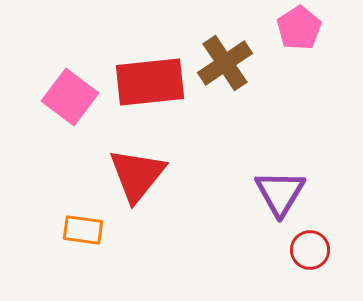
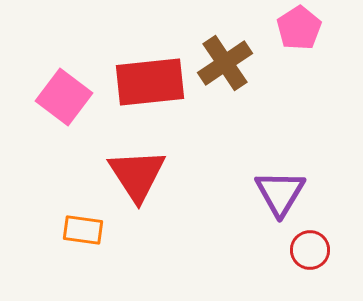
pink square: moved 6 px left
red triangle: rotated 12 degrees counterclockwise
